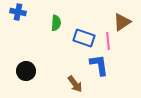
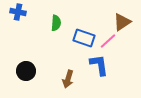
pink line: rotated 54 degrees clockwise
brown arrow: moved 7 px left, 5 px up; rotated 54 degrees clockwise
